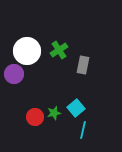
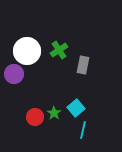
green star: rotated 24 degrees counterclockwise
